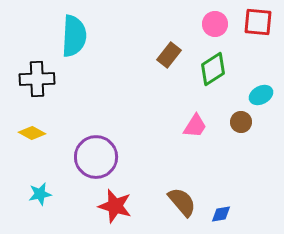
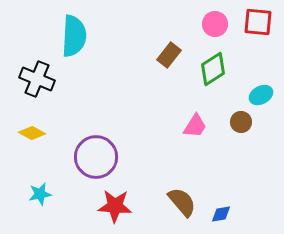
black cross: rotated 24 degrees clockwise
red star: rotated 12 degrees counterclockwise
